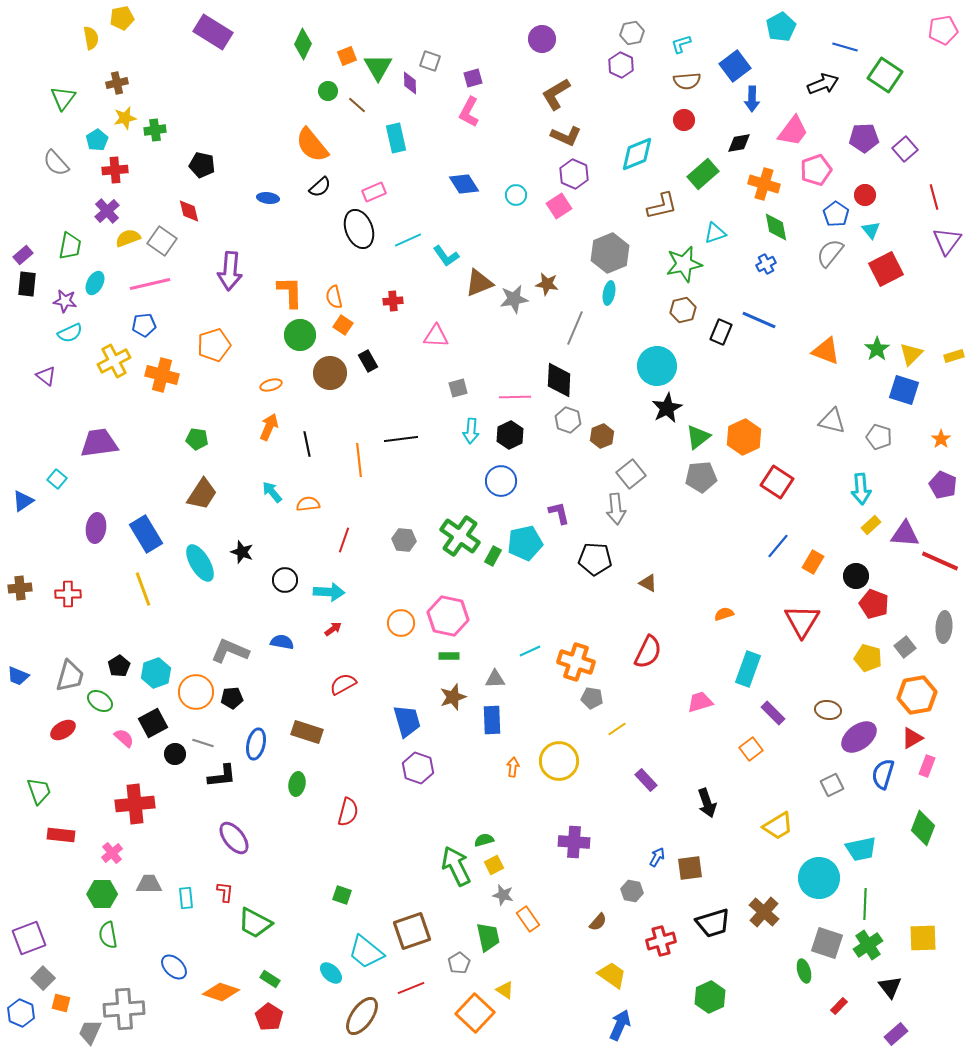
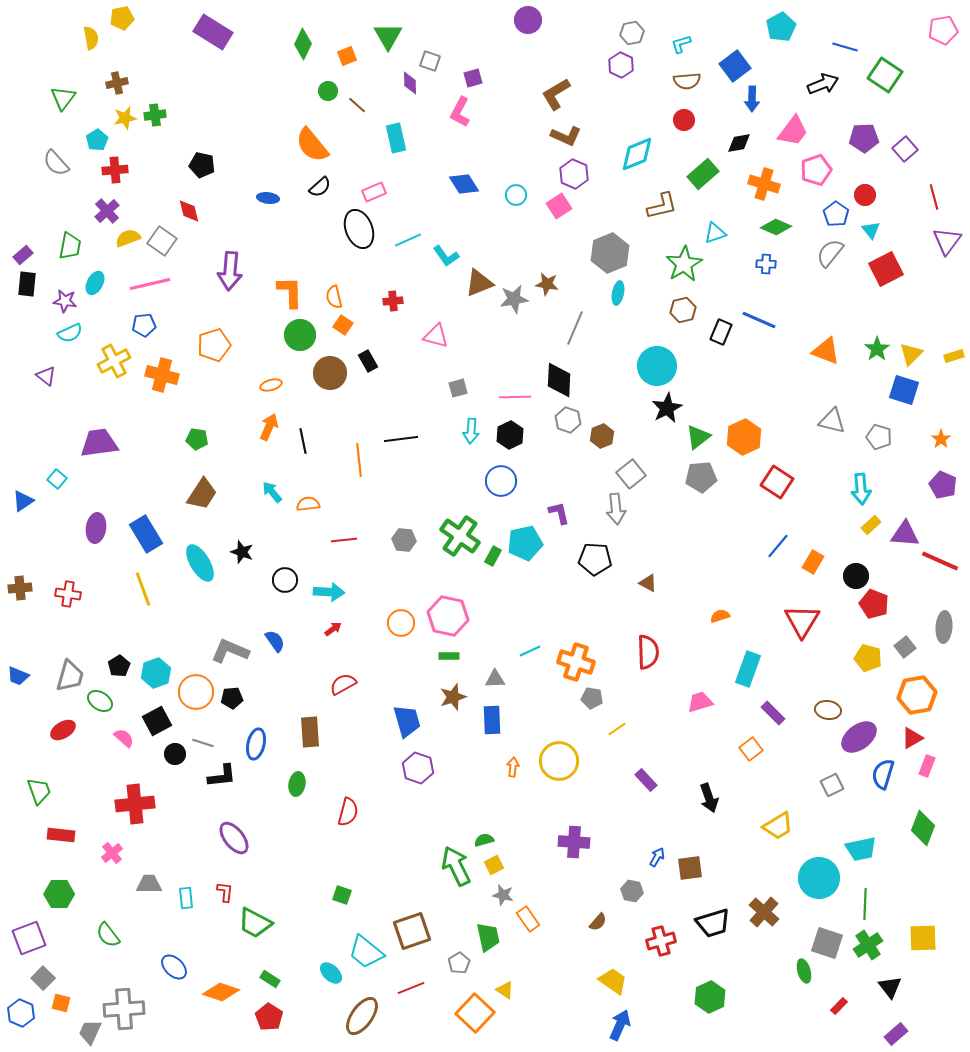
purple circle at (542, 39): moved 14 px left, 19 px up
green triangle at (378, 67): moved 10 px right, 31 px up
pink L-shape at (469, 112): moved 9 px left
green cross at (155, 130): moved 15 px up
green diamond at (776, 227): rotated 56 degrees counterclockwise
green star at (684, 264): rotated 18 degrees counterclockwise
blue cross at (766, 264): rotated 30 degrees clockwise
cyan ellipse at (609, 293): moved 9 px right
pink triangle at (436, 336): rotated 12 degrees clockwise
black line at (307, 444): moved 4 px left, 3 px up
red line at (344, 540): rotated 65 degrees clockwise
red cross at (68, 594): rotated 10 degrees clockwise
orange semicircle at (724, 614): moved 4 px left, 2 px down
blue semicircle at (282, 642): moved 7 px left, 1 px up; rotated 45 degrees clockwise
red semicircle at (648, 652): rotated 28 degrees counterclockwise
black square at (153, 723): moved 4 px right, 2 px up
brown rectangle at (307, 732): moved 3 px right; rotated 68 degrees clockwise
black arrow at (707, 803): moved 2 px right, 5 px up
green hexagon at (102, 894): moved 43 px left
green semicircle at (108, 935): rotated 28 degrees counterclockwise
yellow trapezoid at (612, 975): moved 1 px right, 6 px down
